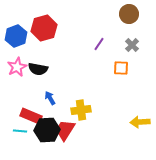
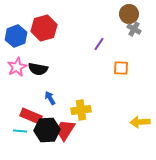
gray cross: moved 2 px right, 16 px up; rotated 16 degrees counterclockwise
